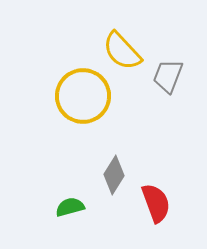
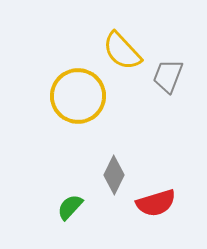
yellow circle: moved 5 px left
gray diamond: rotated 6 degrees counterclockwise
red semicircle: rotated 93 degrees clockwise
green semicircle: rotated 32 degrees counterclockwise
